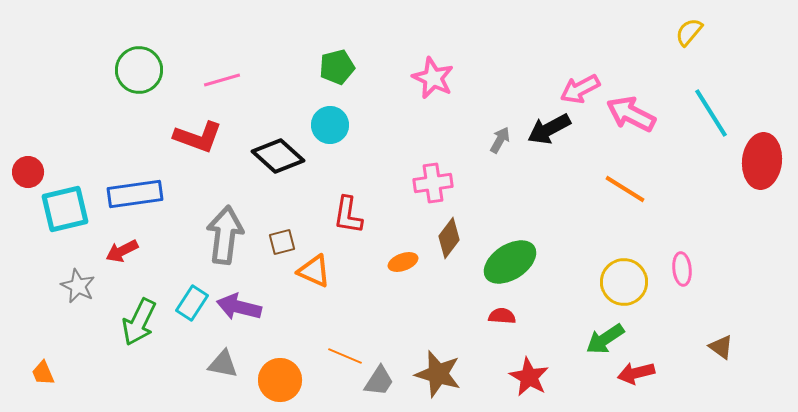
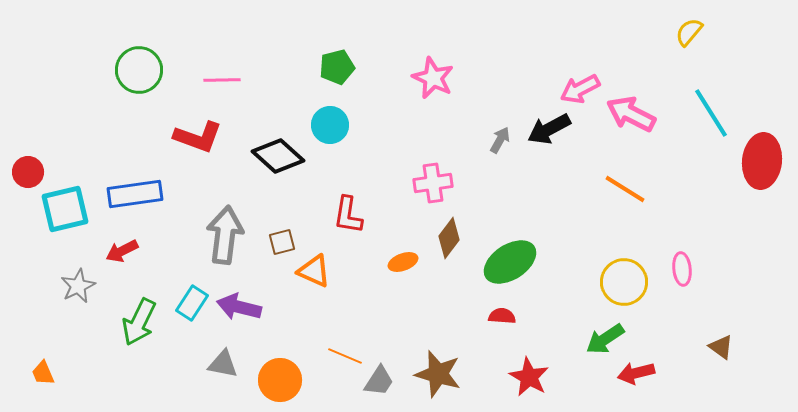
pink line at (222, 80): rotated 15 degrees clockwise
gray star at (78, 286): rotated 20 degrees clockwise
